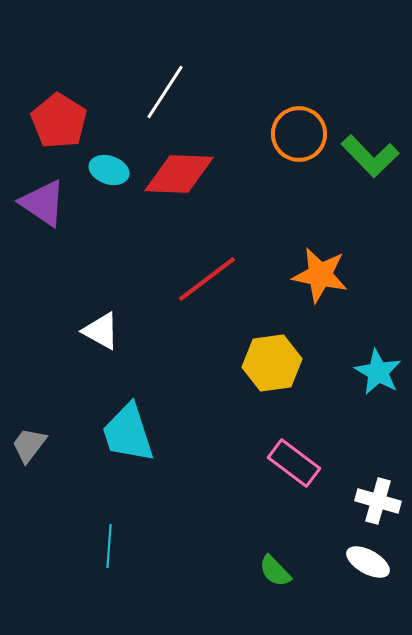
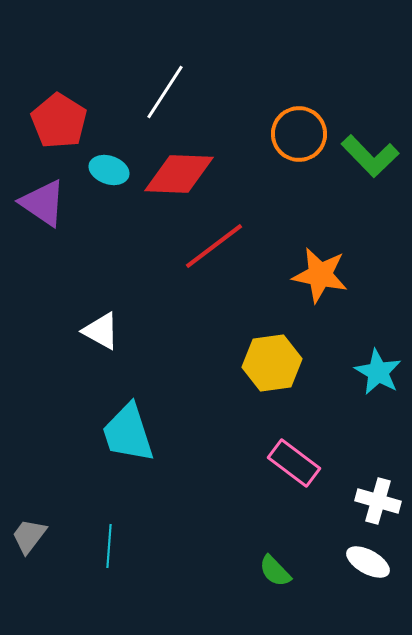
red line: moved 7 px right, 33 px up
gray trapezoid: moved 91 px down
